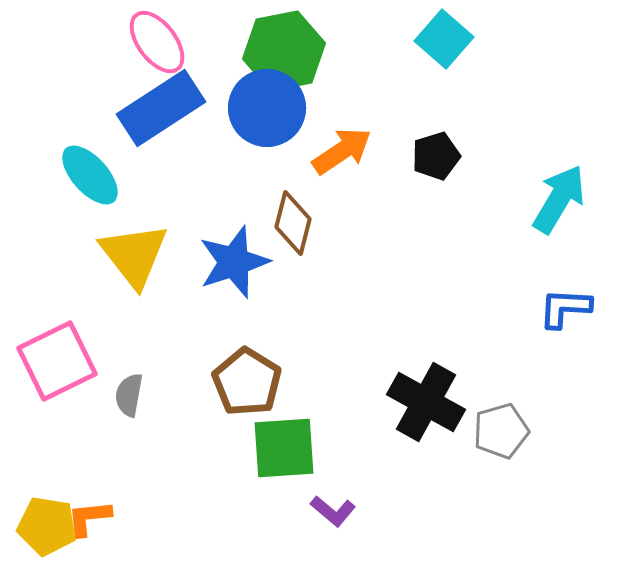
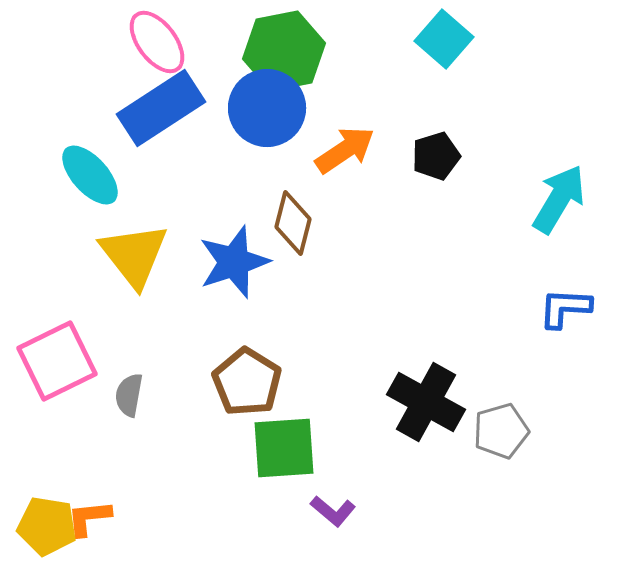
orange arrow: moved 3 px right, 1 px up
